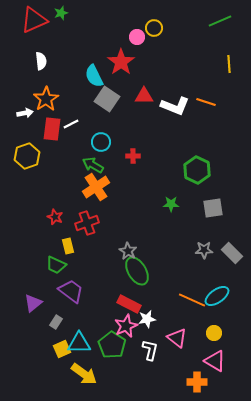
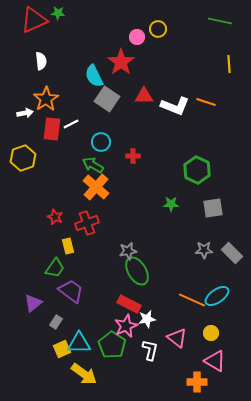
green star at (61, 13): moved 3 px left; rotated 24 degrees clockwise
green line at (220, 21): rotated 35 degrees clockwise
yellow circle at (154, 28): moved 4 px right, 1 px down
yellow hexagon at (27, 156): moved 4 px left, 2 px down
orange cross at (96, 187): rotated 16 degrees counterclockwise
gray star at (128, 251): rotated 30 degrees clockwise
green trapezoid at (56, 265): moved 1 px left, 3 px down; rotated 80 degrees counterclockwise
yellow circle at (214, 333): moved 3 px left
